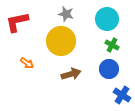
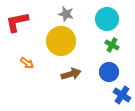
blue circle: moved 3 px down
